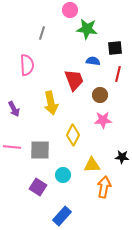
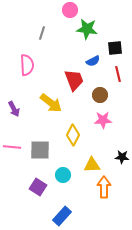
blue semicircle: rotated 144 degrees clockwise
red line: rotated 28 degrees counterclockwise
yellow arrow: rotated 40 degrees counterclockwise
orange arrow: rotated 10 degrees counterclockwise
